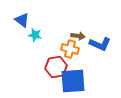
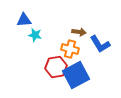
blue triangle: moved 2 px right; rotated 42 degrees counterclockwise
brown arrow: moved 1 px right, 4 px up
blue L-shape: rotated 35 degrees clockwise
blue square: moved 3 px right, 6 px up; rotated 24 degrees counterclockwise
